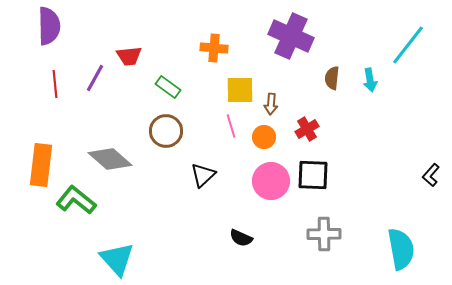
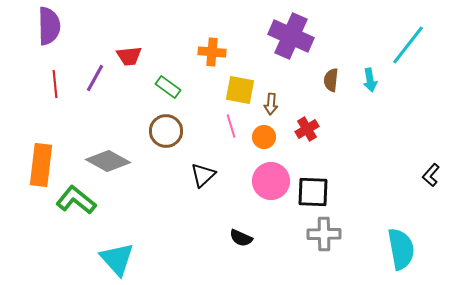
orange cross: moved 2 px left, 4 px down
brown semicircle: moved 1 px left, 2 px down
yellow square: rotated 12 degrees clockwise
gray diamond: moved 2 px left, 2 px down; rotated 12 degrees counterclockwise
black square: moved 17 px down
